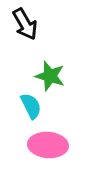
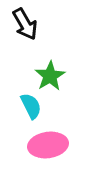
green star: rotated 24 degrees clockwise
pink ellipse: rotated 12 degrees counterclockwise
